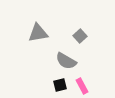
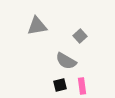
gray triangle: moved 1 px left, 7 px up
pink rectangle: rotated 21 degrees clockwise
